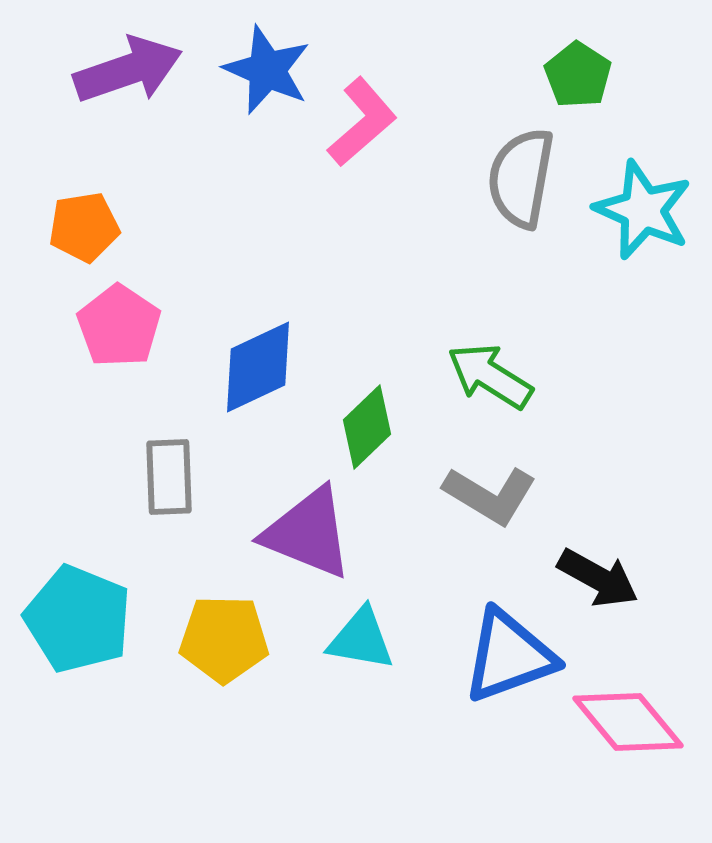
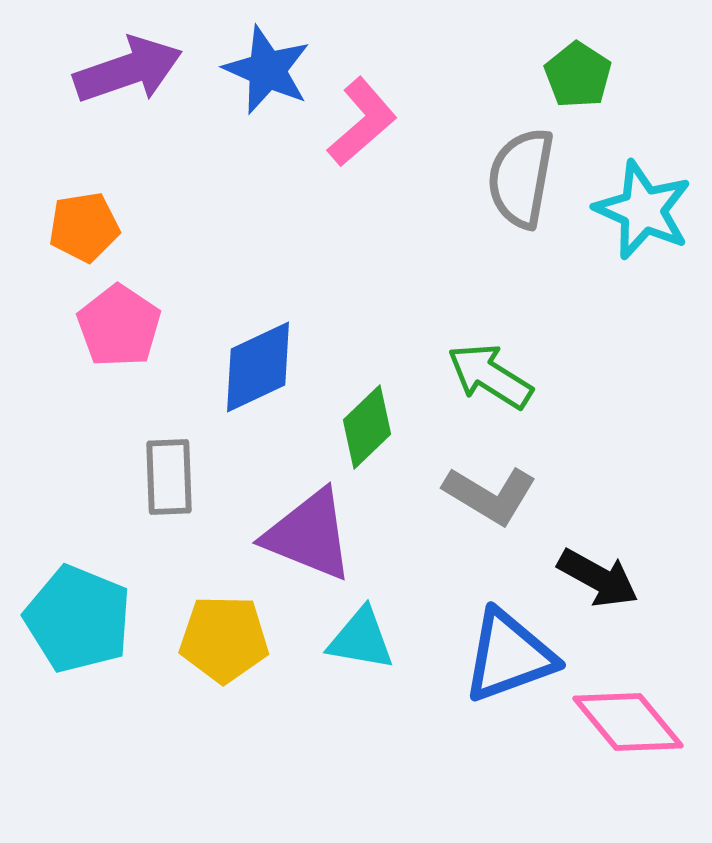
purple triangle: moved 1 px right, 2 px down
